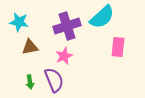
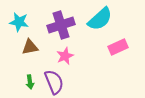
cyan semicircle: moved 2 px left, 2 px down
purple cross: moved 6 px left, 1 px up
pink rectangle: rotated 60 degrees clockwise
pink star: moved 1 px right
purple semicircle: moved 2 px down
